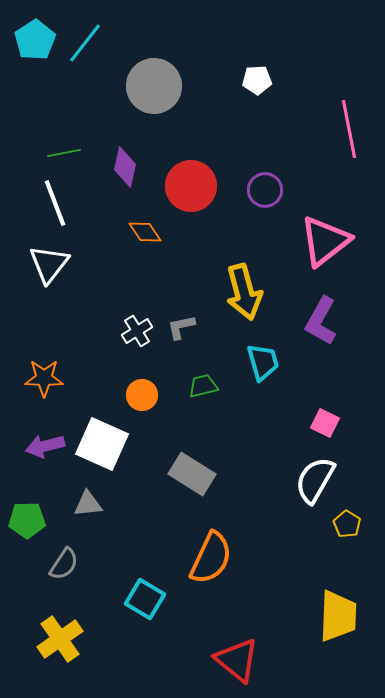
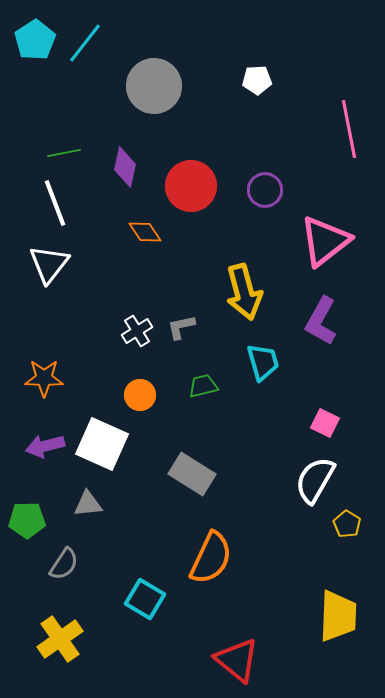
orange circle: moved 2 px left
